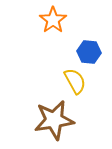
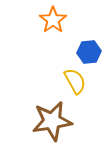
blue hexagon: rotated 10 degrees counterclockwise
brown star: moved 2 px left, 1 px down
